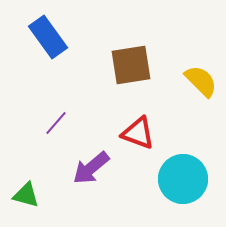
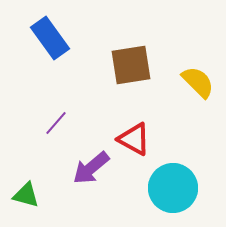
blue rectangle: moved 2 px right, 1 px down
yellow semicircle: moved 3 px left, 1 px down
red triangle: moved 4 px left, 6 px down; rotated 9 degrees clockwise
cyan circle: moved 10 px left, 9 px down
